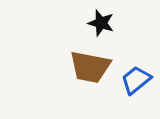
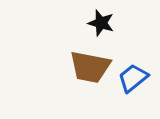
blue trapezoid: moved 3 px left, 2 px up
